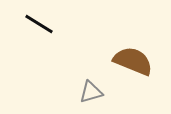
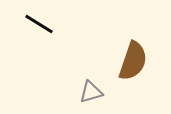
brown semicircle: rotated 87 degrees clockwise
